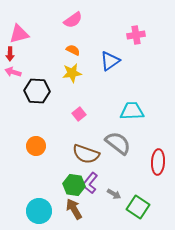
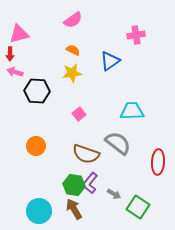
pink arrow: moved 2 px right
